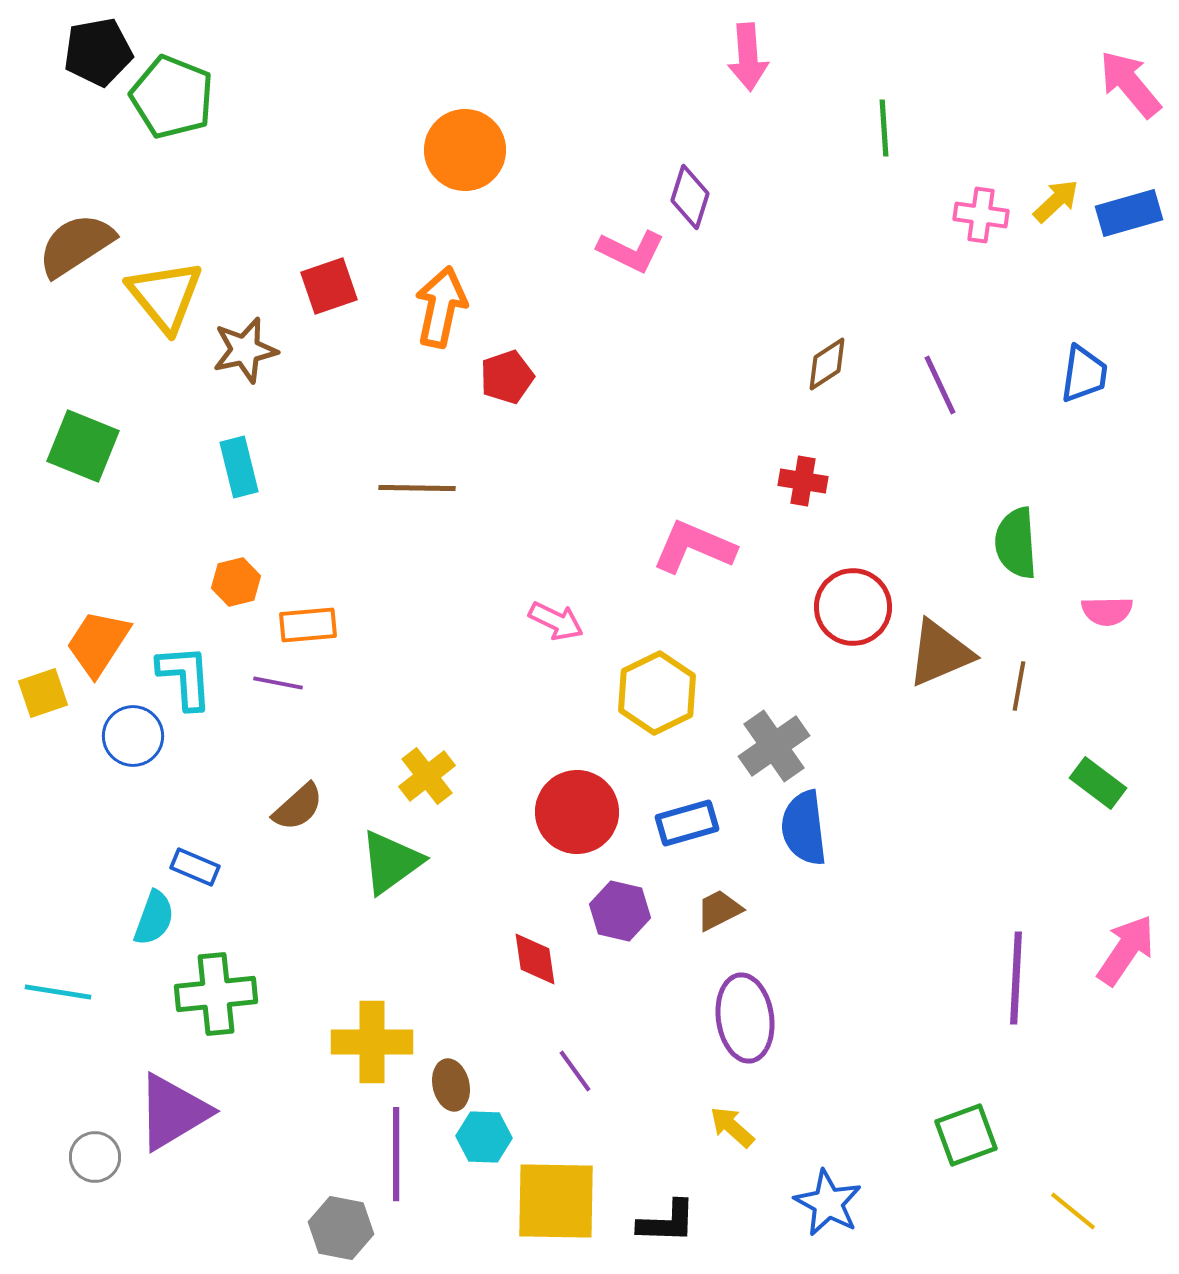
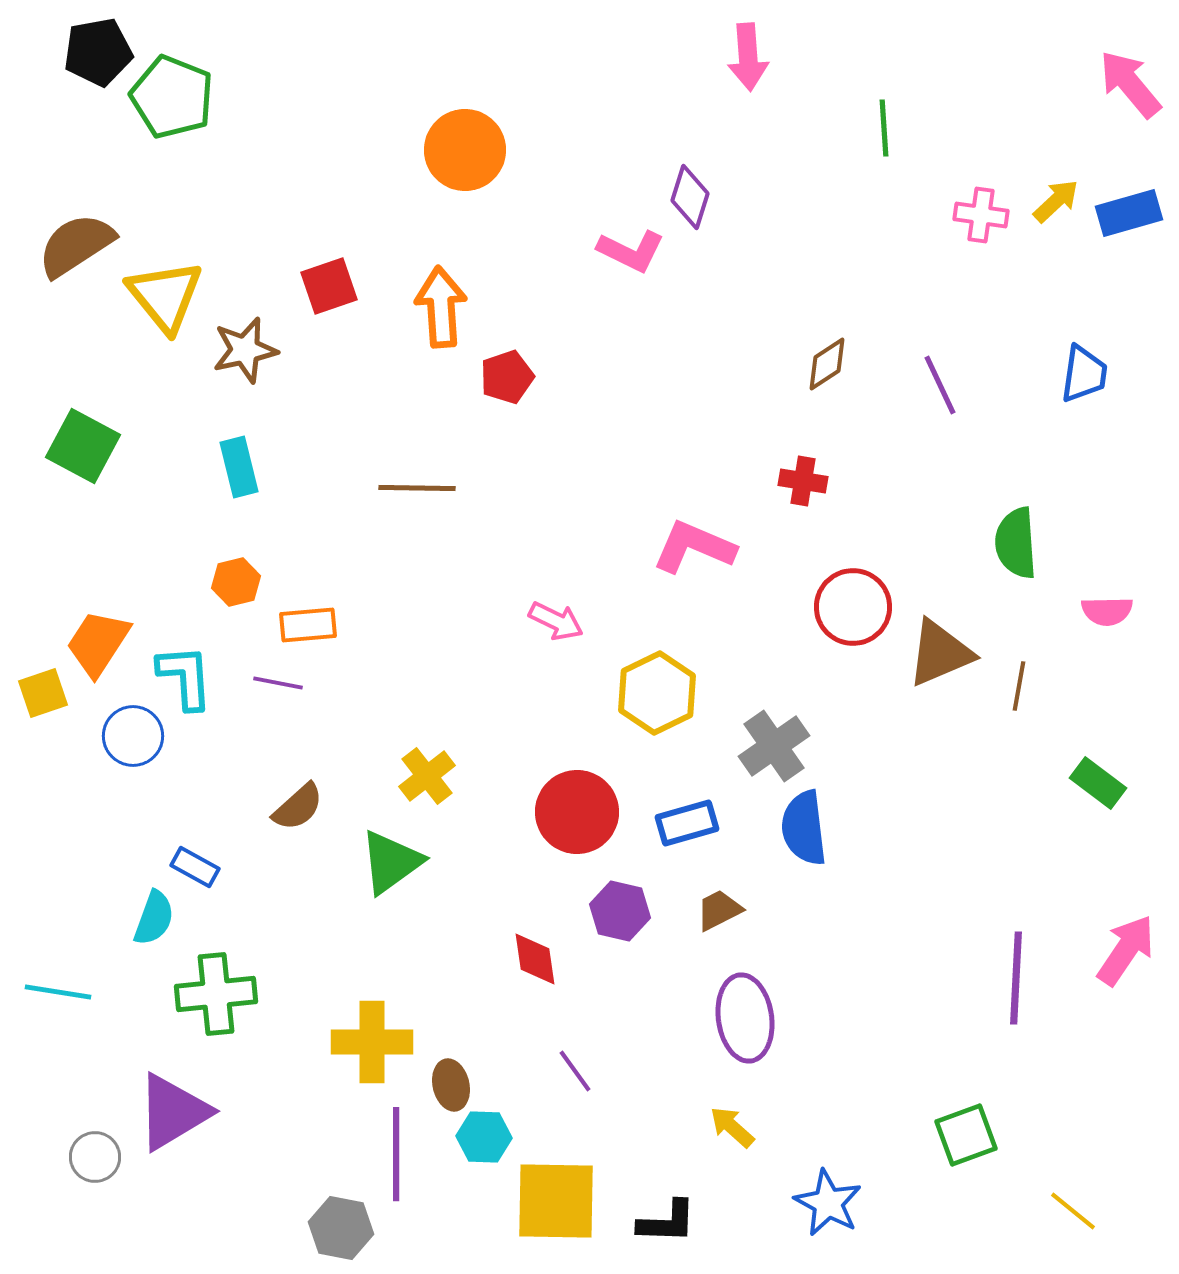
orange arrow at (441, 307): rotated 16 degrees counterclockwise
green square at (83, 446): rotated 6 degrees clockwise
blue rectangle at (195, 867): rotated 6 degrees clockwise
